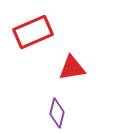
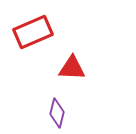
red triangle: rotated 12 degrees clockwise
